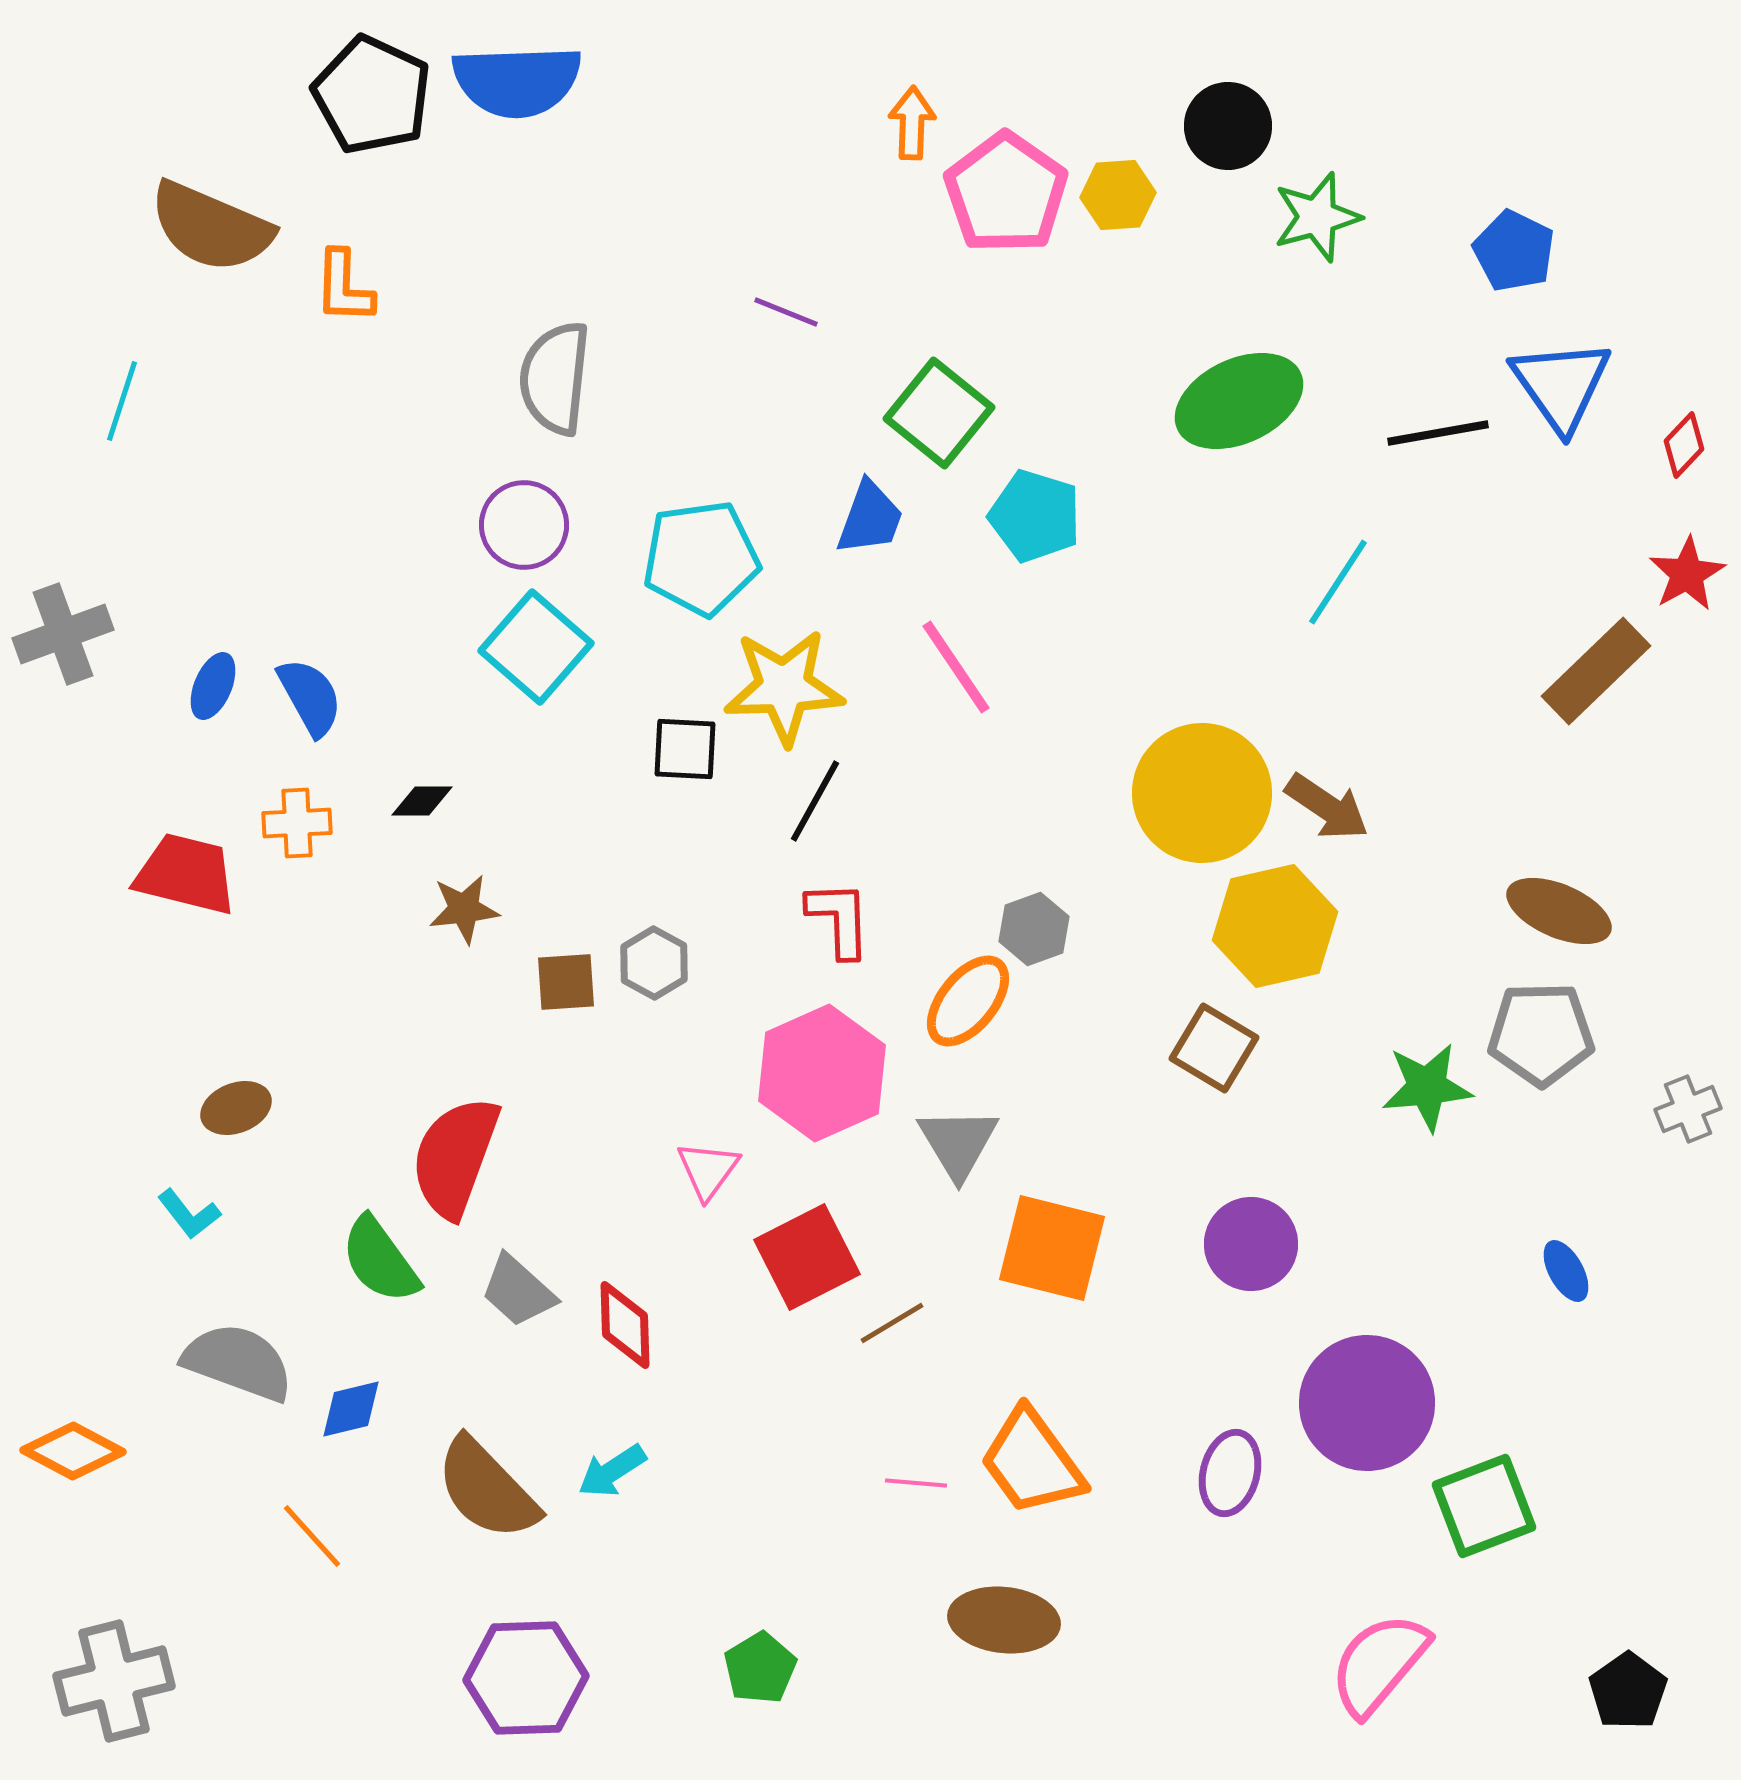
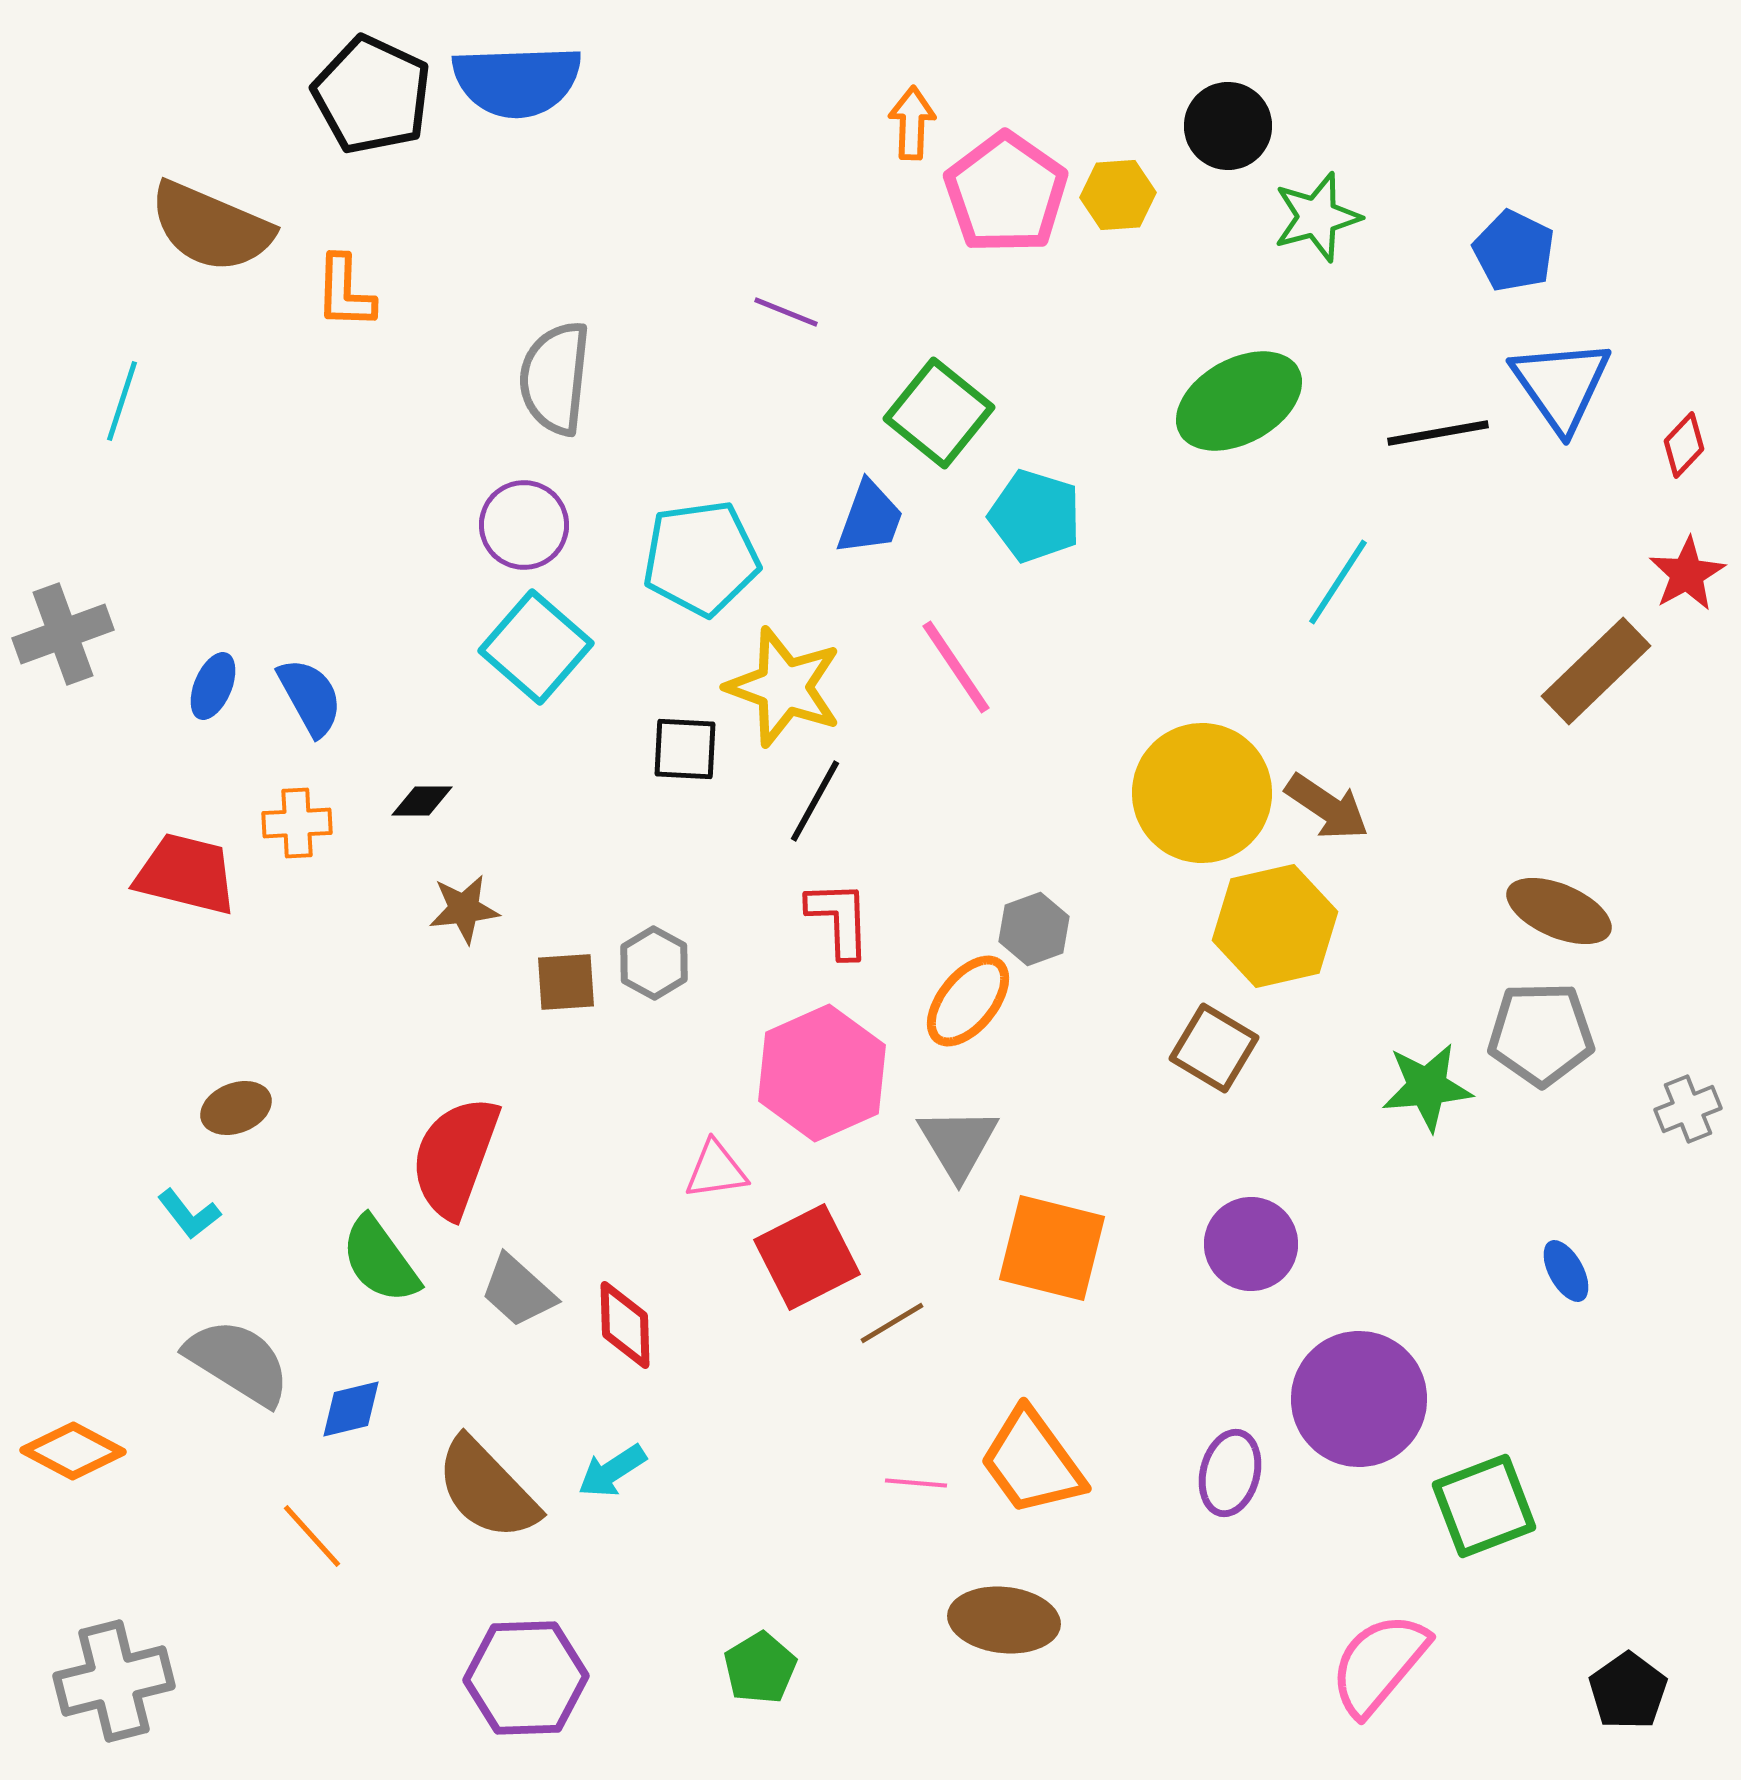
orange L-shape at (344, 287): moved 1 px right, 5 px down
green ellipse at (1239, 401): rotated 4 degrees counterclockwise
yellow star at (784, 687): rotated 22 degrees clockwise
pink triangle at (708, 1170): moved 8 px right; rotated 46 degrees clockwise
gray semicircle at (238, 1362): rotated 12 degrees clockwise
purple circle at (1367, 1403): moved 8 px left, 4 px up
